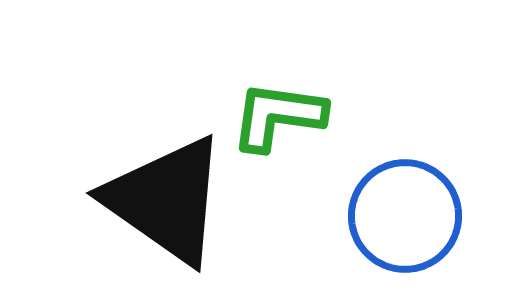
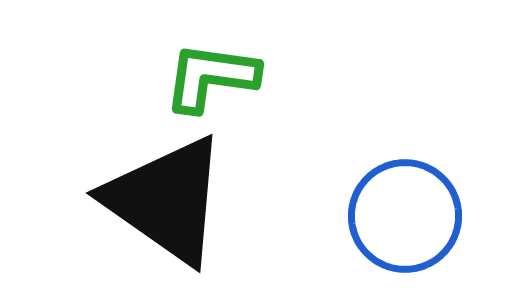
green L-shape: moved 67 px left, 39 px up
